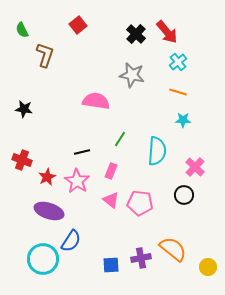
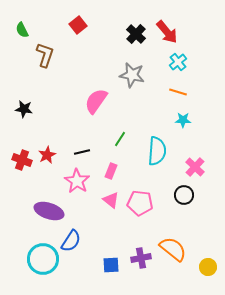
pink semicircle: rotated 64 degrees counterclockwise
red star: moved 22 px up
